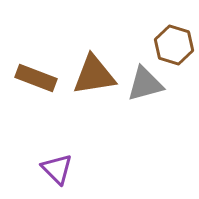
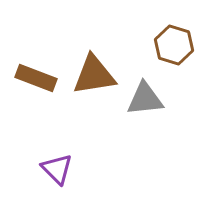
gray triangle: moved 15 px down; rotated 9 degrees clockwise
